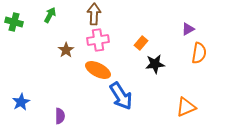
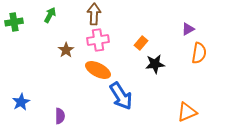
green cross: rotated 24 degrees counterclockwise
orange triangle: moved 1 px right, 5 px down
